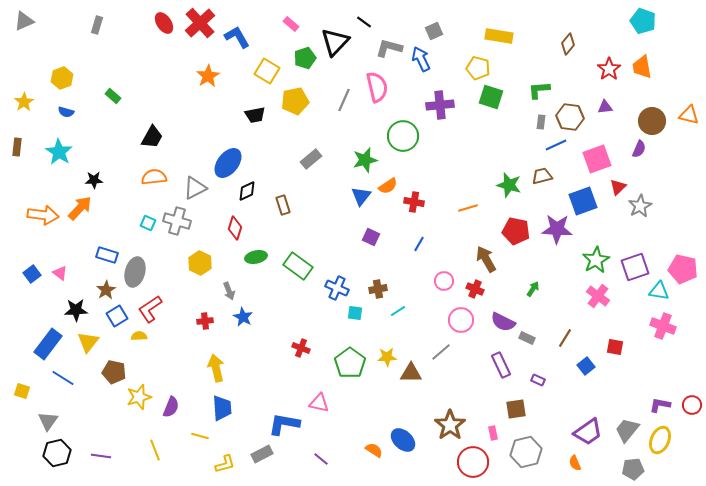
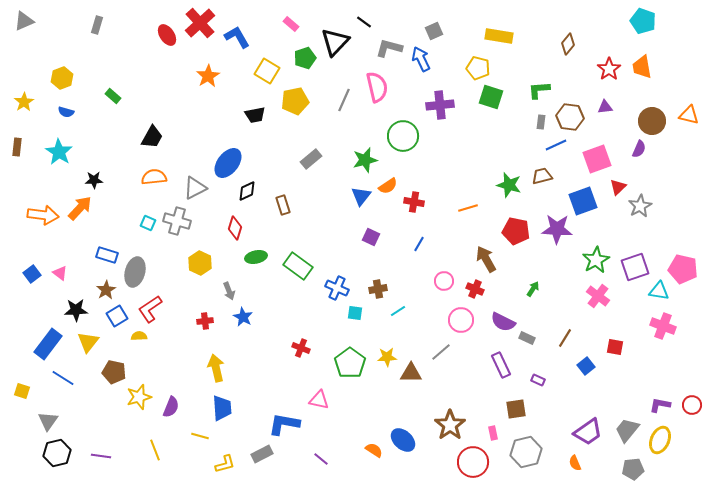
red ellipse at (164, 23): moved 3 px right, 12 px down
pink triangle at (319, 403): moved 3 px up
